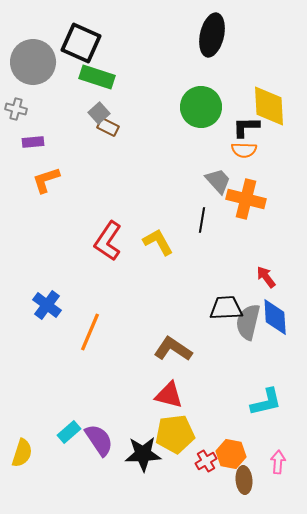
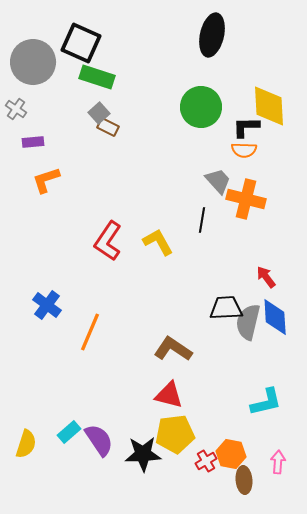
gray cross: rotated 20 degrees clockwise
yellow semicircle: moved 4 px right, 9 px up
